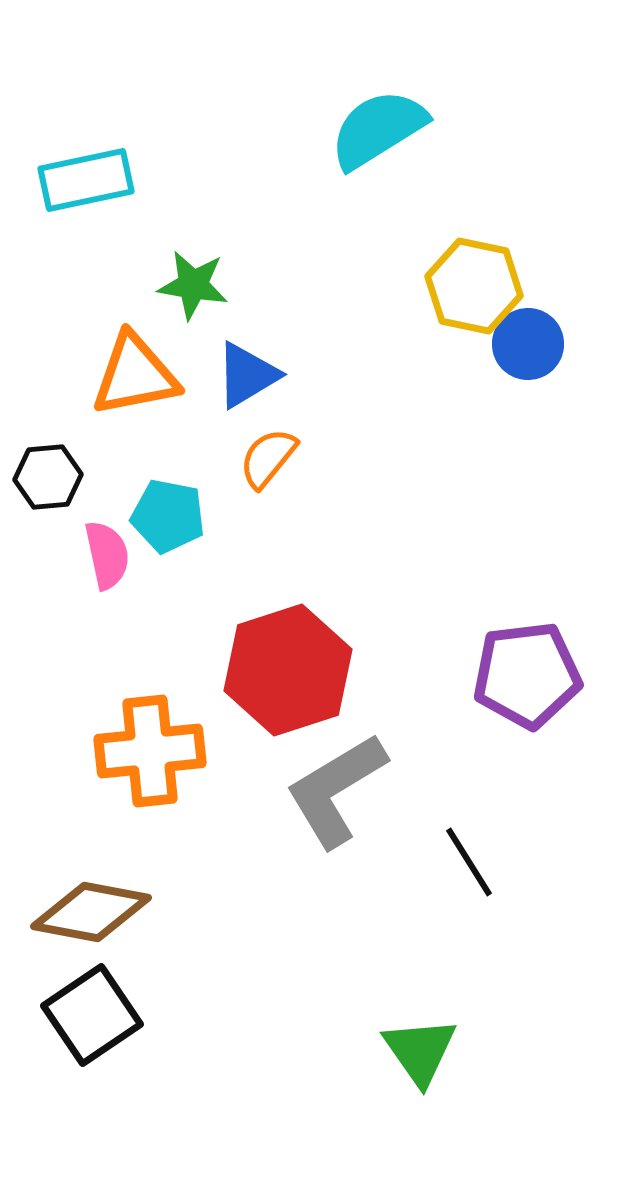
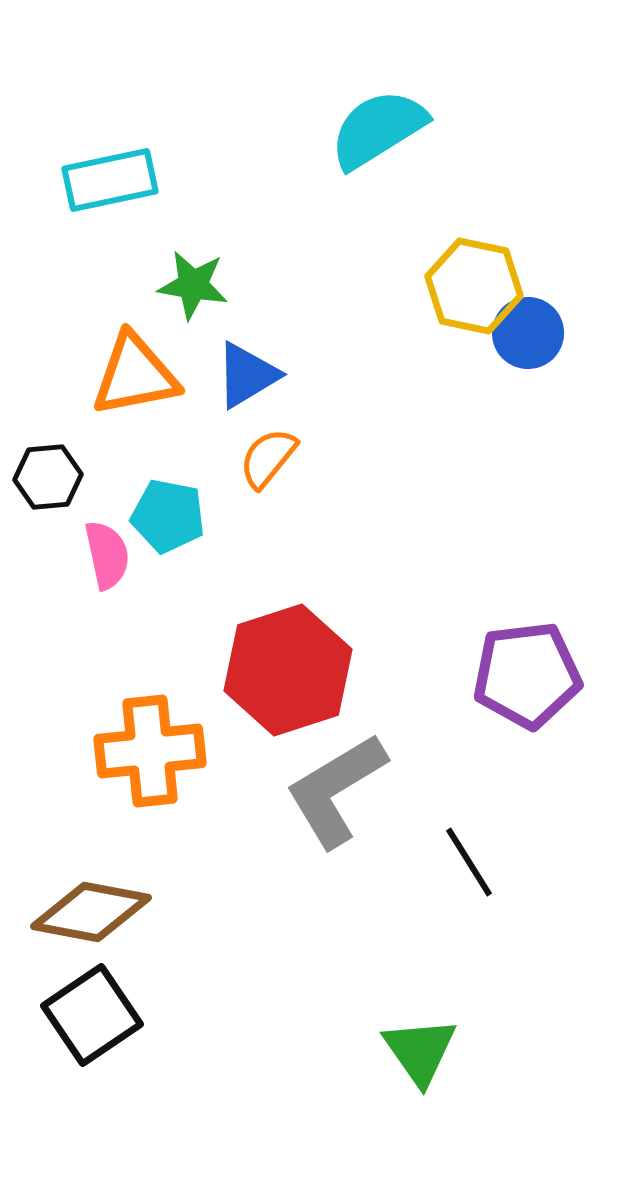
cyan rectangle: moved 24 px right
blue circle: moved 11 px up
